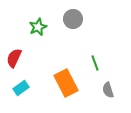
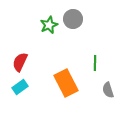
green star: moved 11 px right, 2 px up
red semicircle: moved 6 px right, 4 px down
green line: rotated 21 degrees clockwise
cyan rectangle: moved 1 px left, 1 px up
